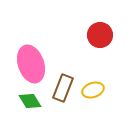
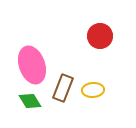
red circle: moved 1 px down
pink ellipse: moved 1 px right, 1 px down
yellow ellipse: rotated 15 degrees clockwise
